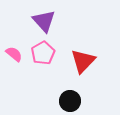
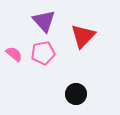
pink pentagon: rotated 20 degrees clockwise
red triangle: moved 25 px up
black circle: moved 6 px right, 7 px up
